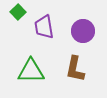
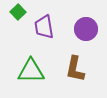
purple circle: moved 3 px right, 2 px up
